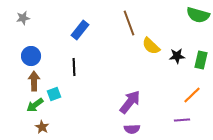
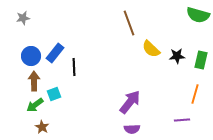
blue rectangle: moved 25 px left, 23 px down
yellow semicircle: moved 3 px down
orange line: moved 3 px right, 1 px up; rotated 30 degrees counterclockwise
